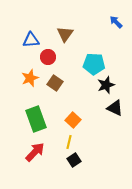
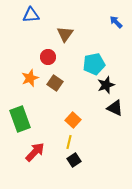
blue triangle: moved 25 px up
cyan pentagon: rotated 15 degrees counterclockwise
green rectangle: moved 16 px left
